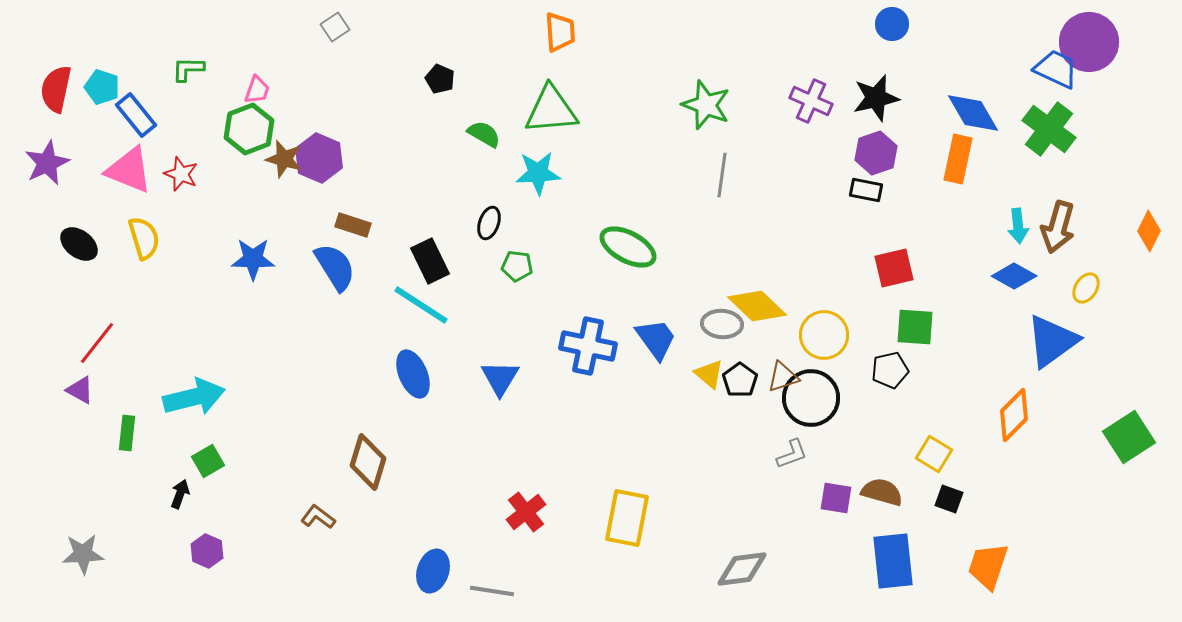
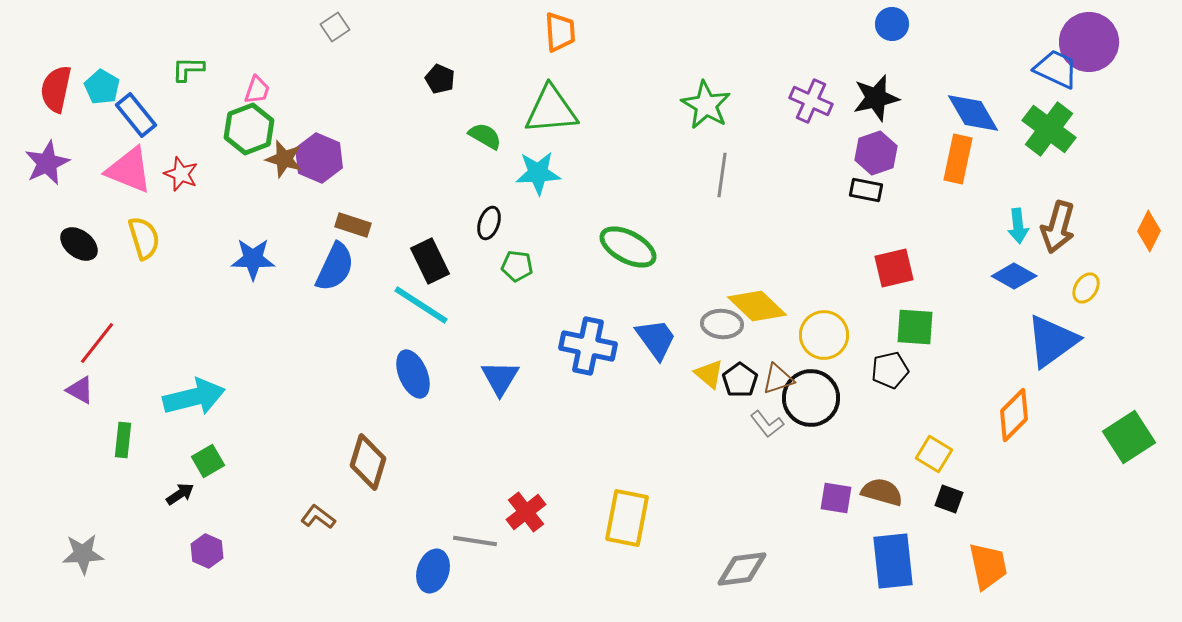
cyan pentagon at (102, 87): rotated 12 degrees clockwise
green star at (706, 105): rotated 9 degrees clockwise
green semicircle at (484, 134): moved 1 px right, 2 px down
blue semicircle at (335, 267): rotated 57 degrees clockwise
brown triangle at (783, 377): moved 5 px left, 2 px down
green rectangle at (127, 433): moved 4 px left, 7 px down
gray L-shape at (792, 454): moved 25 px left, 30 px up; rotated 72 degrees clockwise
black arrow at (180, 494): rotated 36 degrees clockwise
orange trapezoid at (988, 566): rotated 150 degrees clockwise
gray line at (492, 591): moved 17 px left, 50 px up
